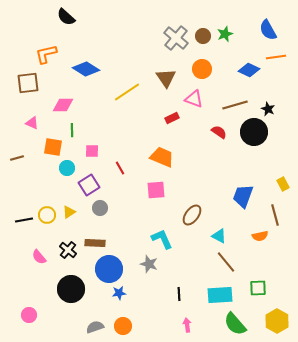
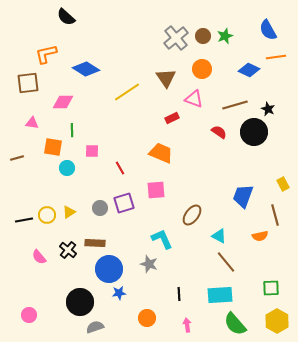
green star at (225, 34): moved 2 px down
gray cross at (176, 38): rotated 10 degrees clockwise
pink diamond at (63, 105): moved 3 px up
pink triangle at (32, 123): rotated 16 degrees counterclockwise
orange trapezoid at (162, 157): moved 1 px left, 4 px up
purple square at (89, 185): moved 35 px right, 18 px down; rotated 15 degrees clockwise
green square at (258, 288): moved 13 px right
black circle at (71, 289): moved 9 px right, 13 px down
orange circle at (123, 326): moved 24 px right, 8 px up
